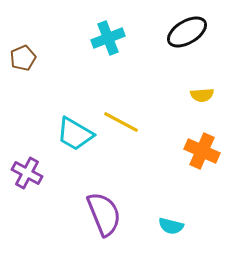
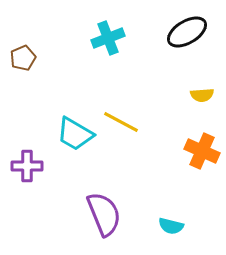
purple cross: moved 7 px up; rotated 28 degrees counterclockwise
